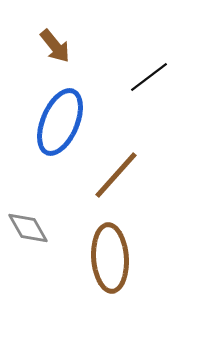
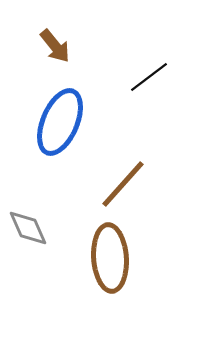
brown line: moved 7 px right, 9 px down
gray diamond: rotated 6 degrees clockwise
